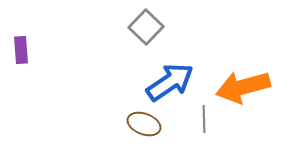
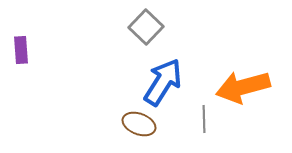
blue arrow: moved 7 px left; rotated 24 degrees counterclockwise
brown ellipse: moved 5 px left
